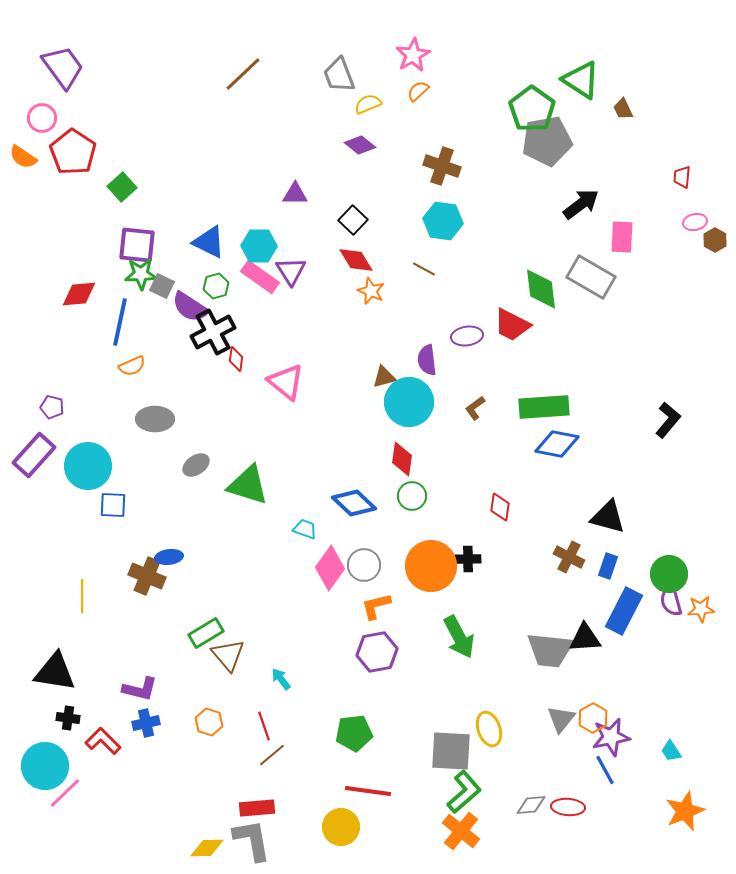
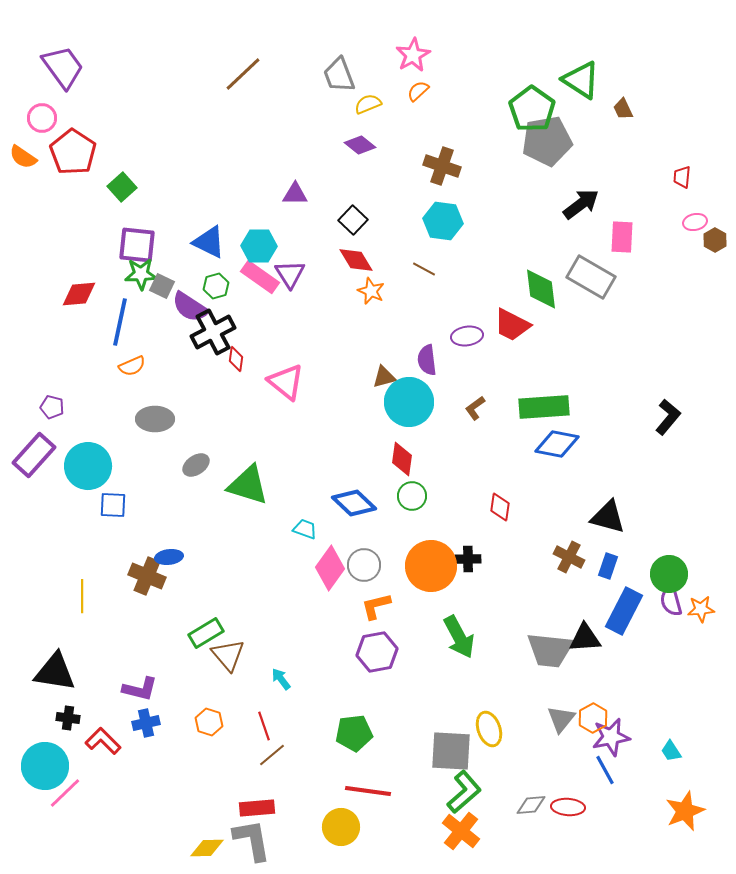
purple triangle at (291, 271): moved 1 px left, 3 px down
black L-shape at (668, 420): moved 3 px up
